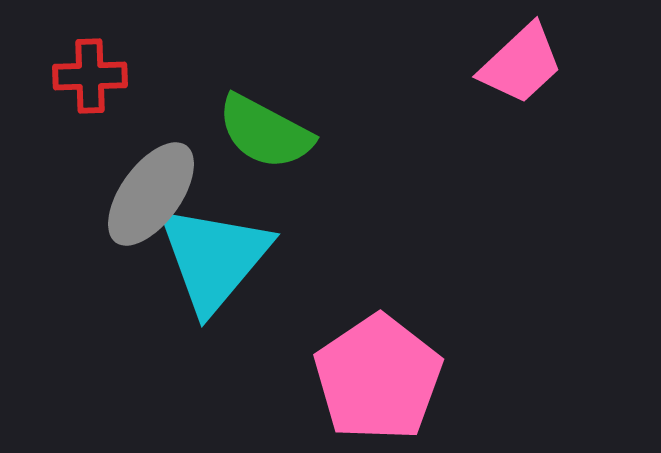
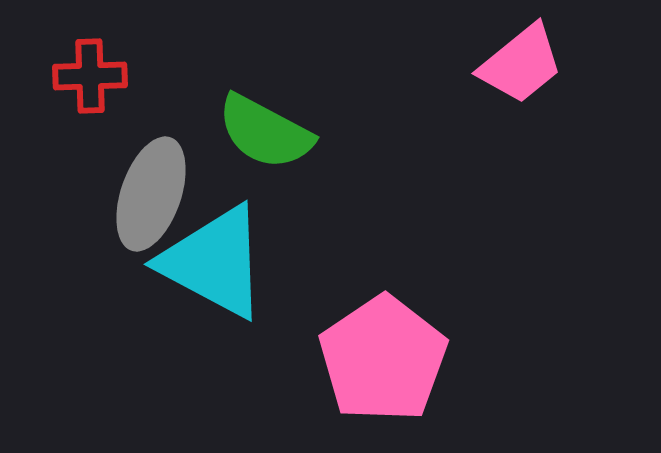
pink trapezoid: rotated 4 degrees clockwise
gray ellipse: rotated 17 degrees counterclockwise
cyan triangle: moved 4 px down; rotated 42 degrees counterclockwise
pink pentagon: moved 5 px right, 19 px up
